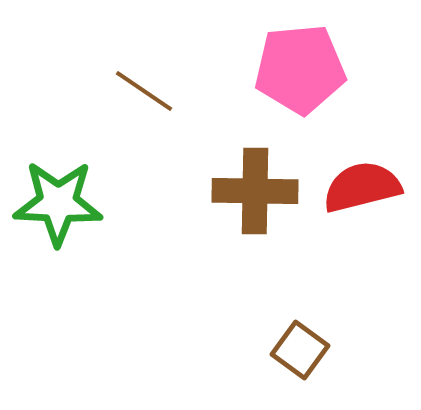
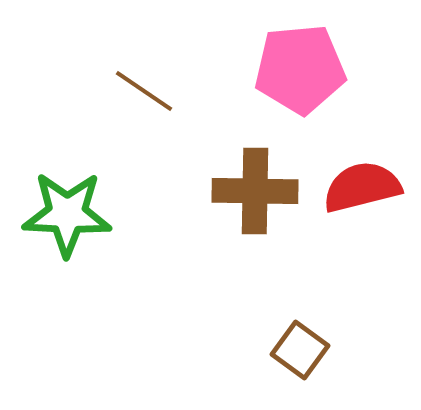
green star: moved 9 px right, 11 px down
